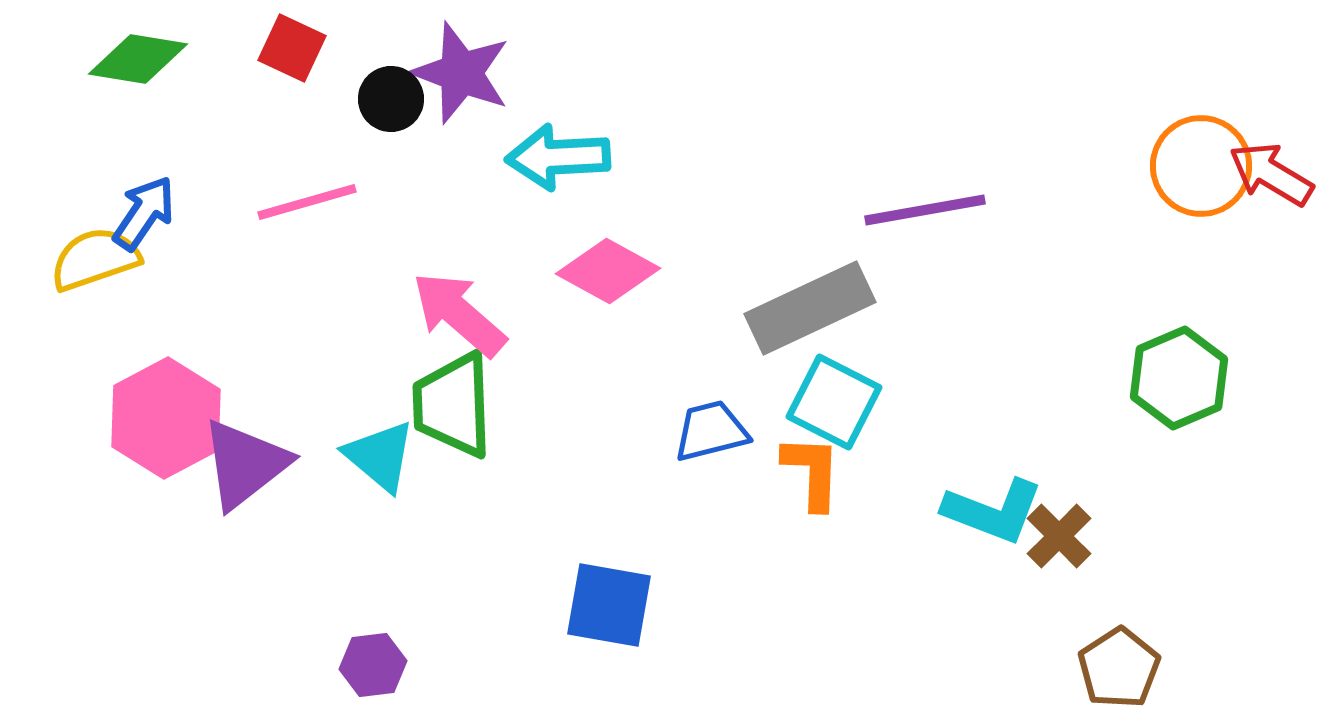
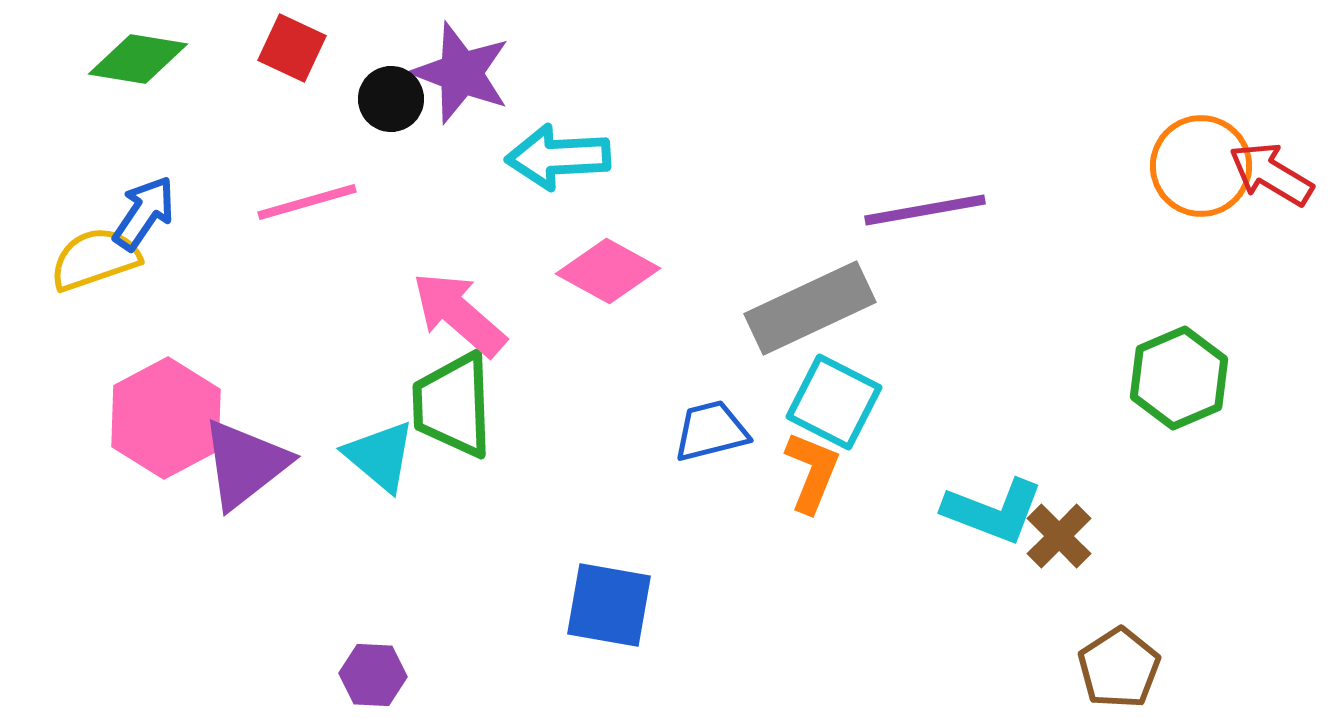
orange L-shape: rotated 20 degrees clockwise
purple hexagon: moved 10 px down; rotated 10 degrees clockwise
